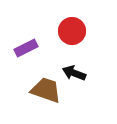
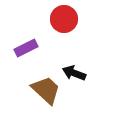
red circle: moved 8 px left, 12 px up
brown trapezoid: rotated 24 degrees clockwise
